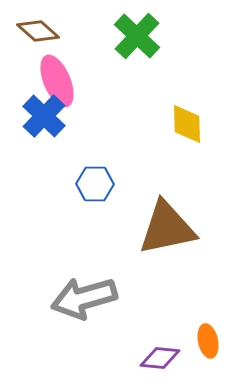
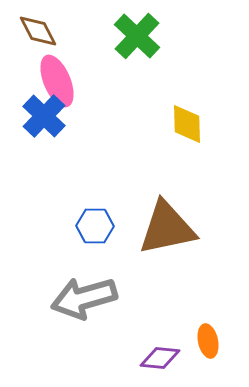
brown diamond: rotated 21 degrees clockwise
blue hexagon: moved 42 px down
